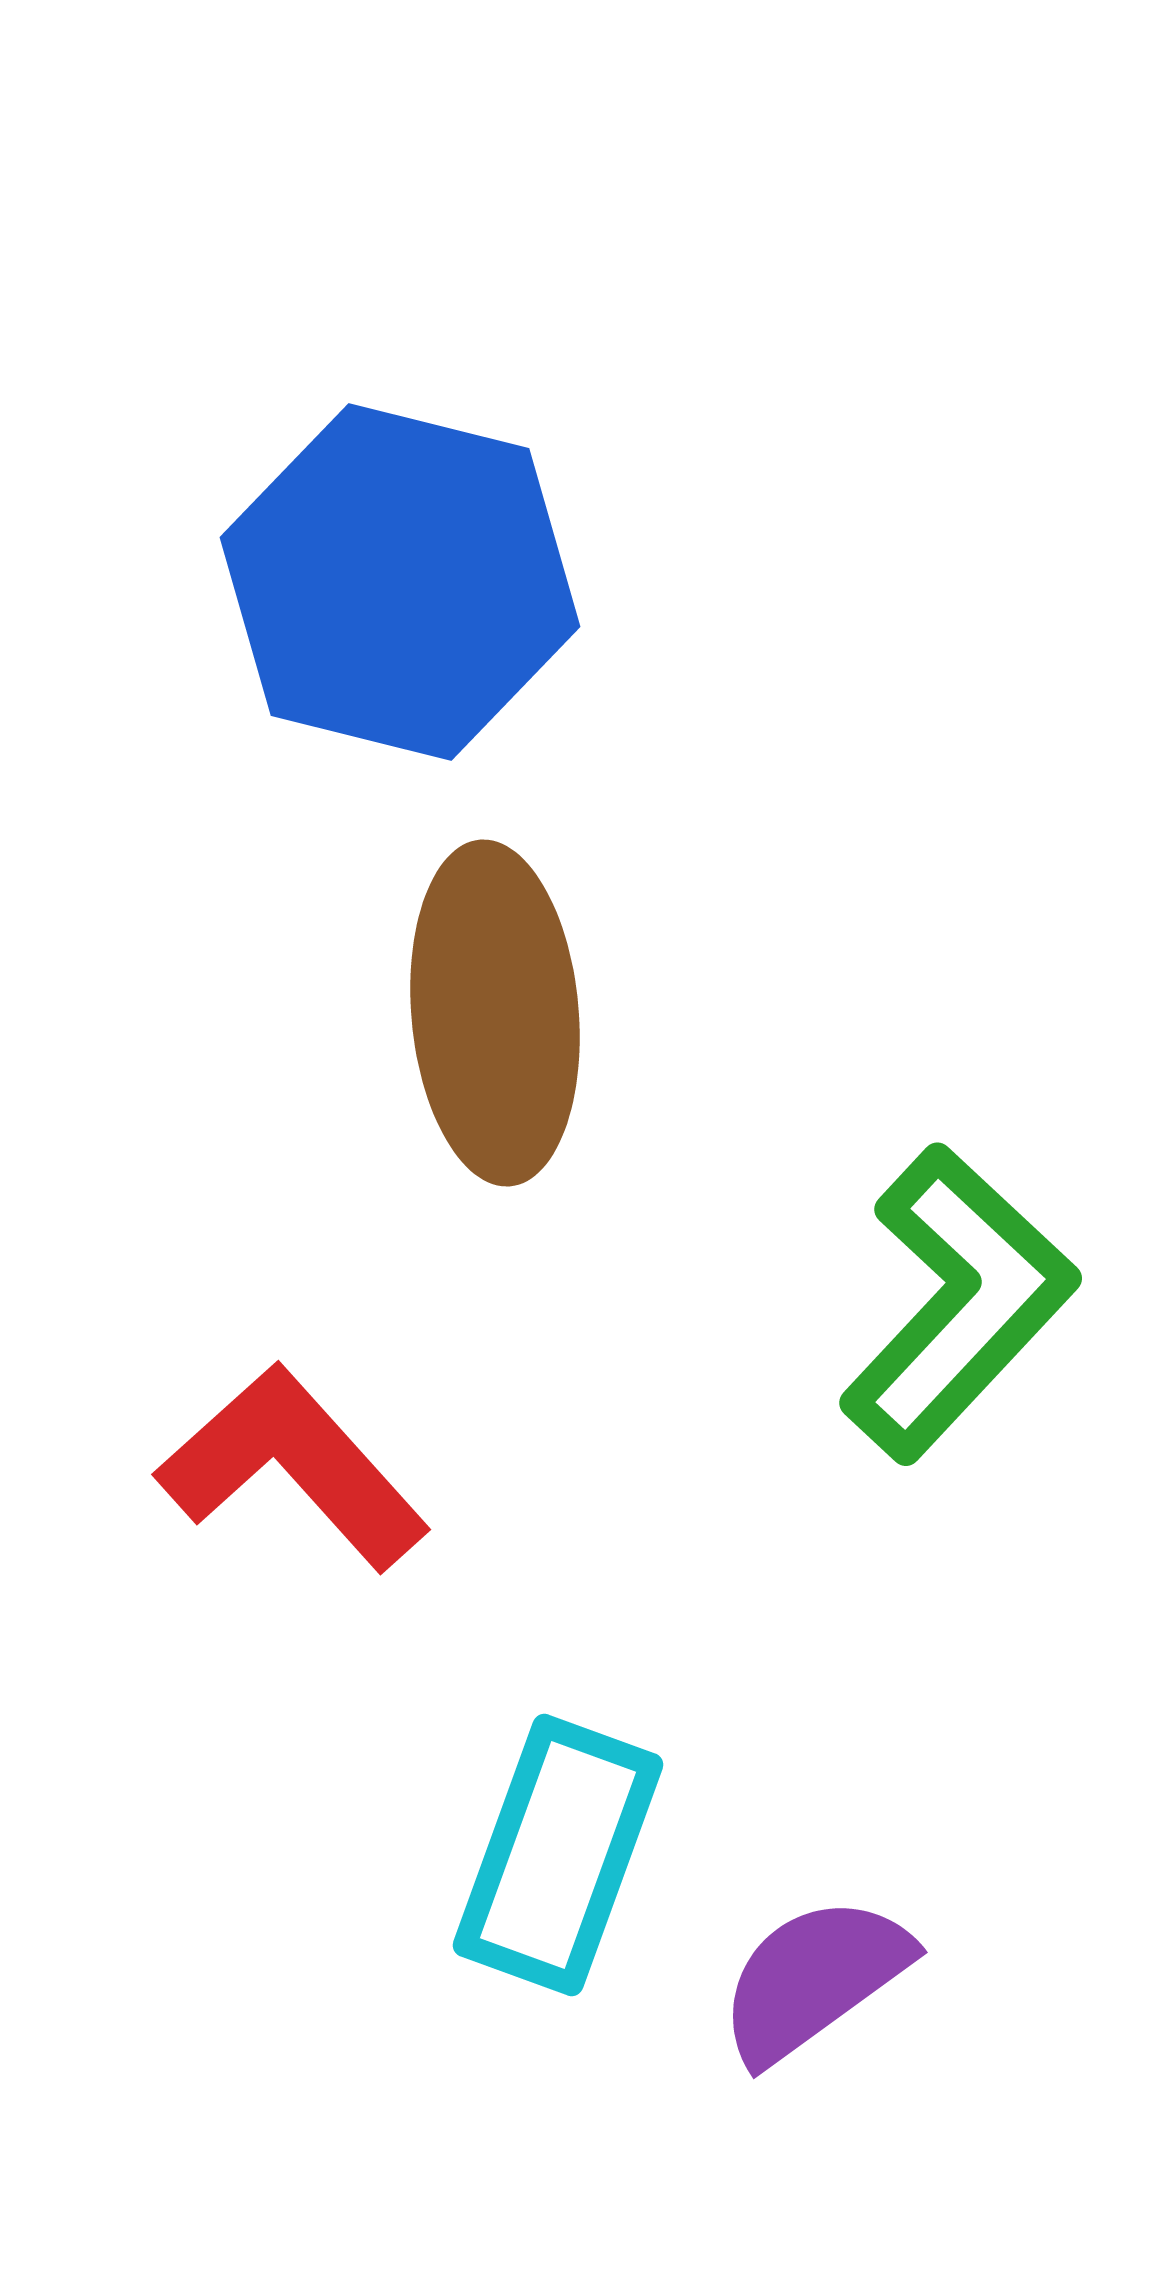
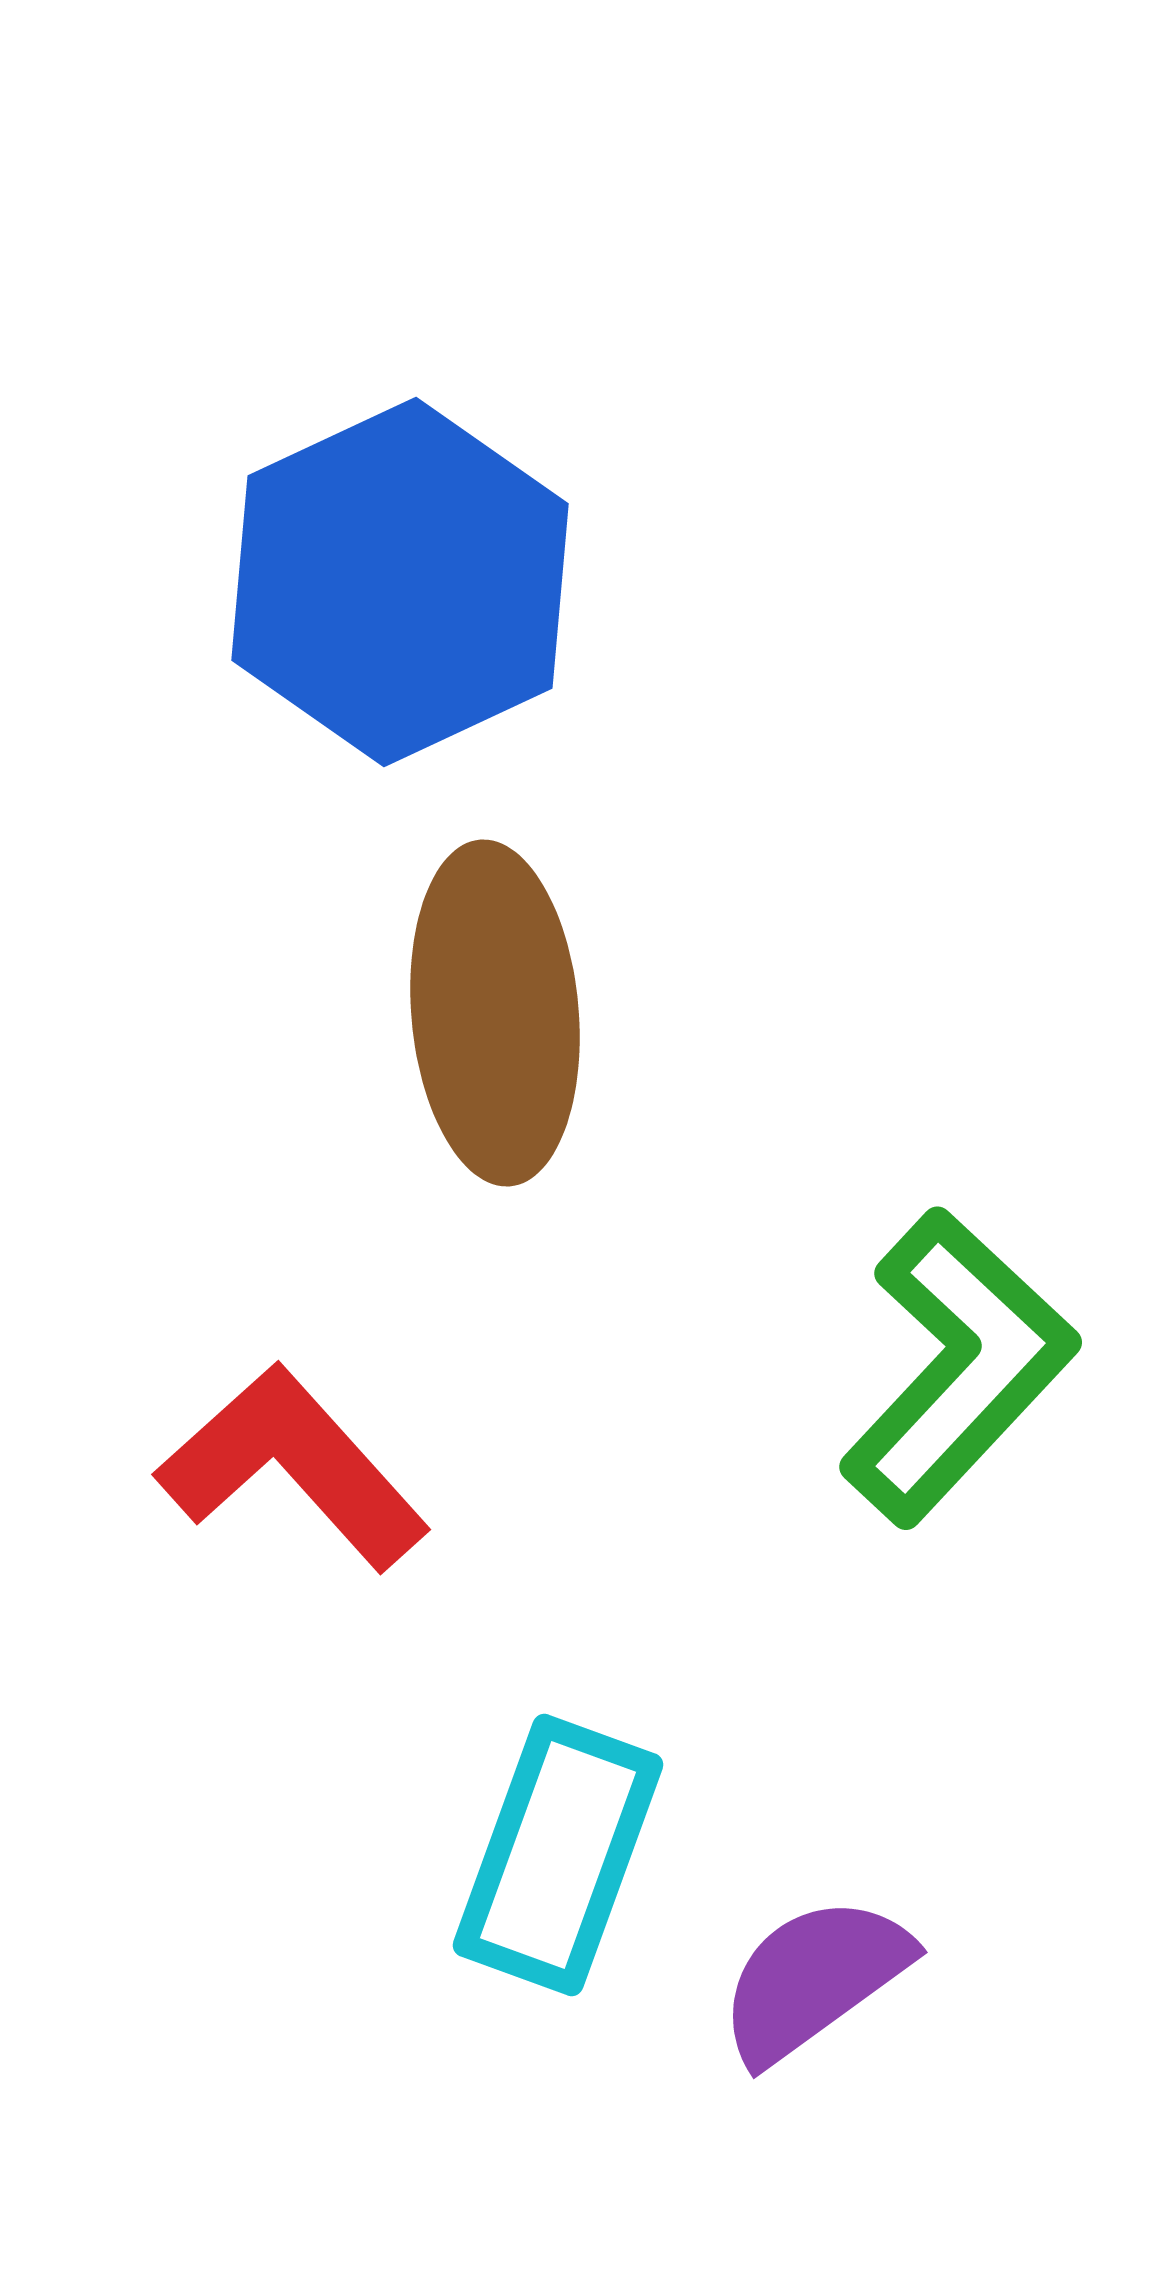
blue hexagon: rotated 21 degrees clockwise
green L-shape: moved 64 px down
